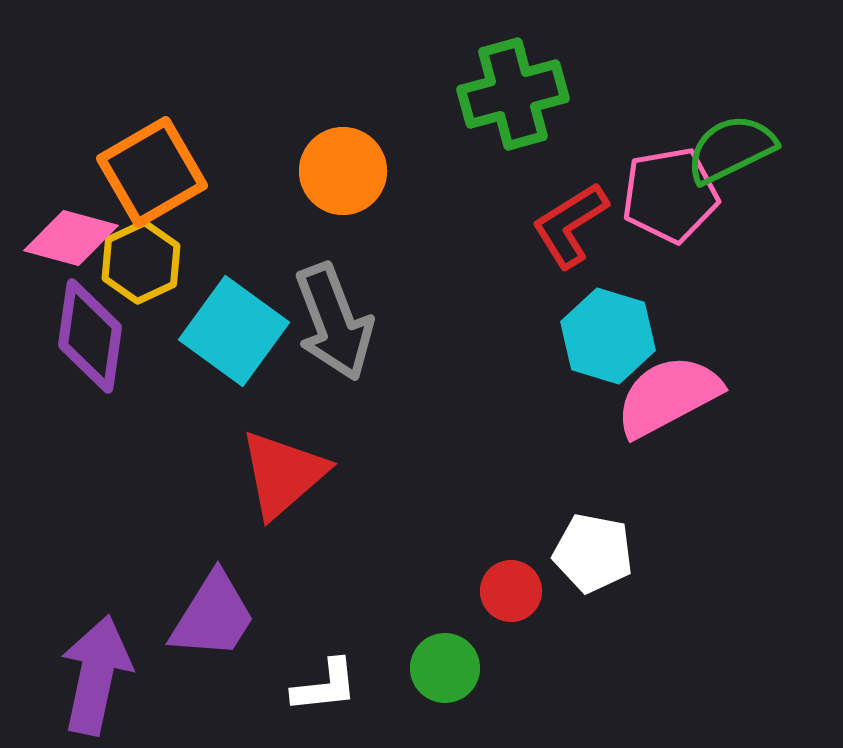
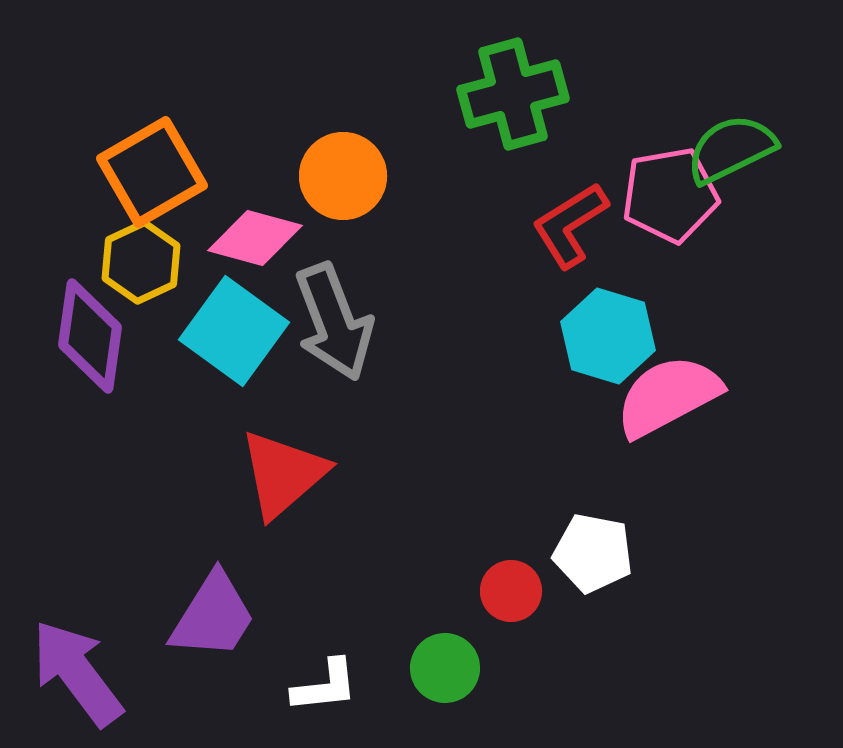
orange circle: moved 5 px down
pink diamond: moved 184 px right
purple arrow: moved 19 px left, 2 px up; rotated 49 degrees counterclockwise
